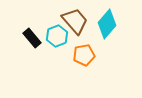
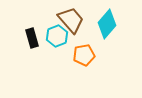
brown trapezoid: moved 4 px left, 1 px up
black rectangle: rotated 24 degrees clockwise
